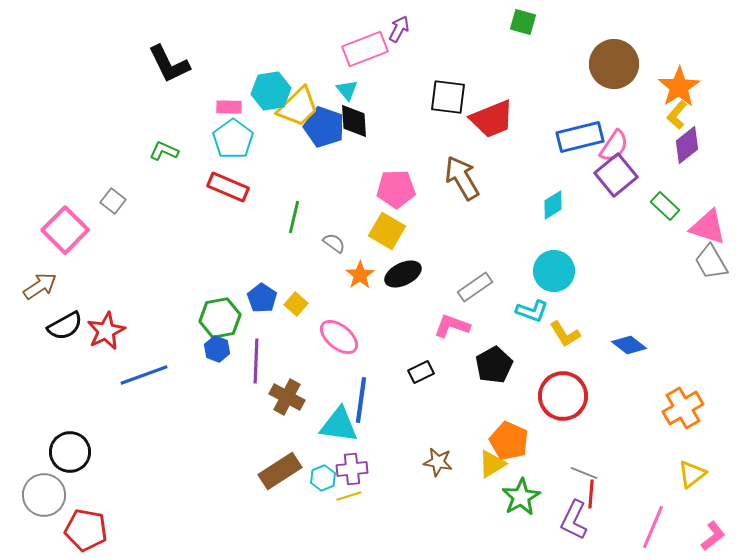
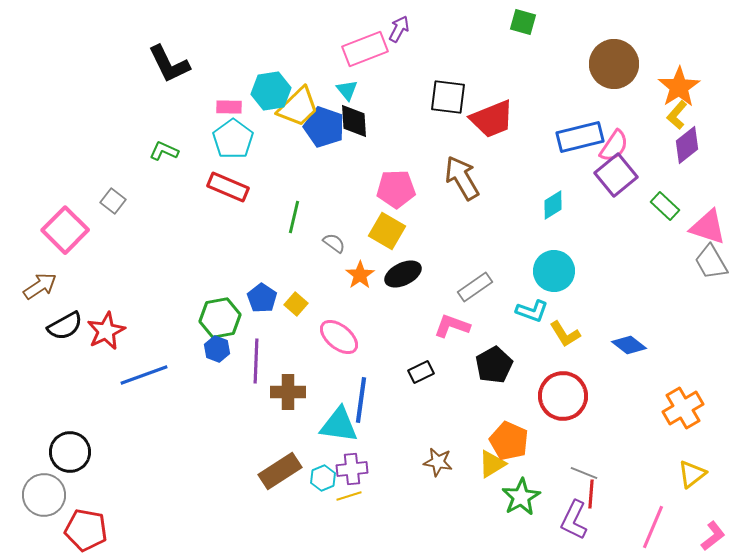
brown cross at (287, 397): moved 1 px right, 5 px up; rotated 28 degrees counterclockwise
